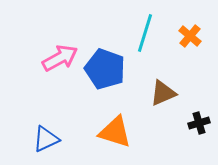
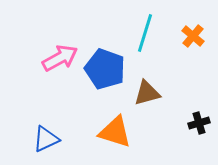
orange cross: moved 3 px right
brown triangle: moved 16 px left; rotated 8 degrees clockwise
